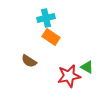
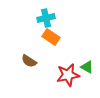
red star: moved 1 px left, 1 px up
